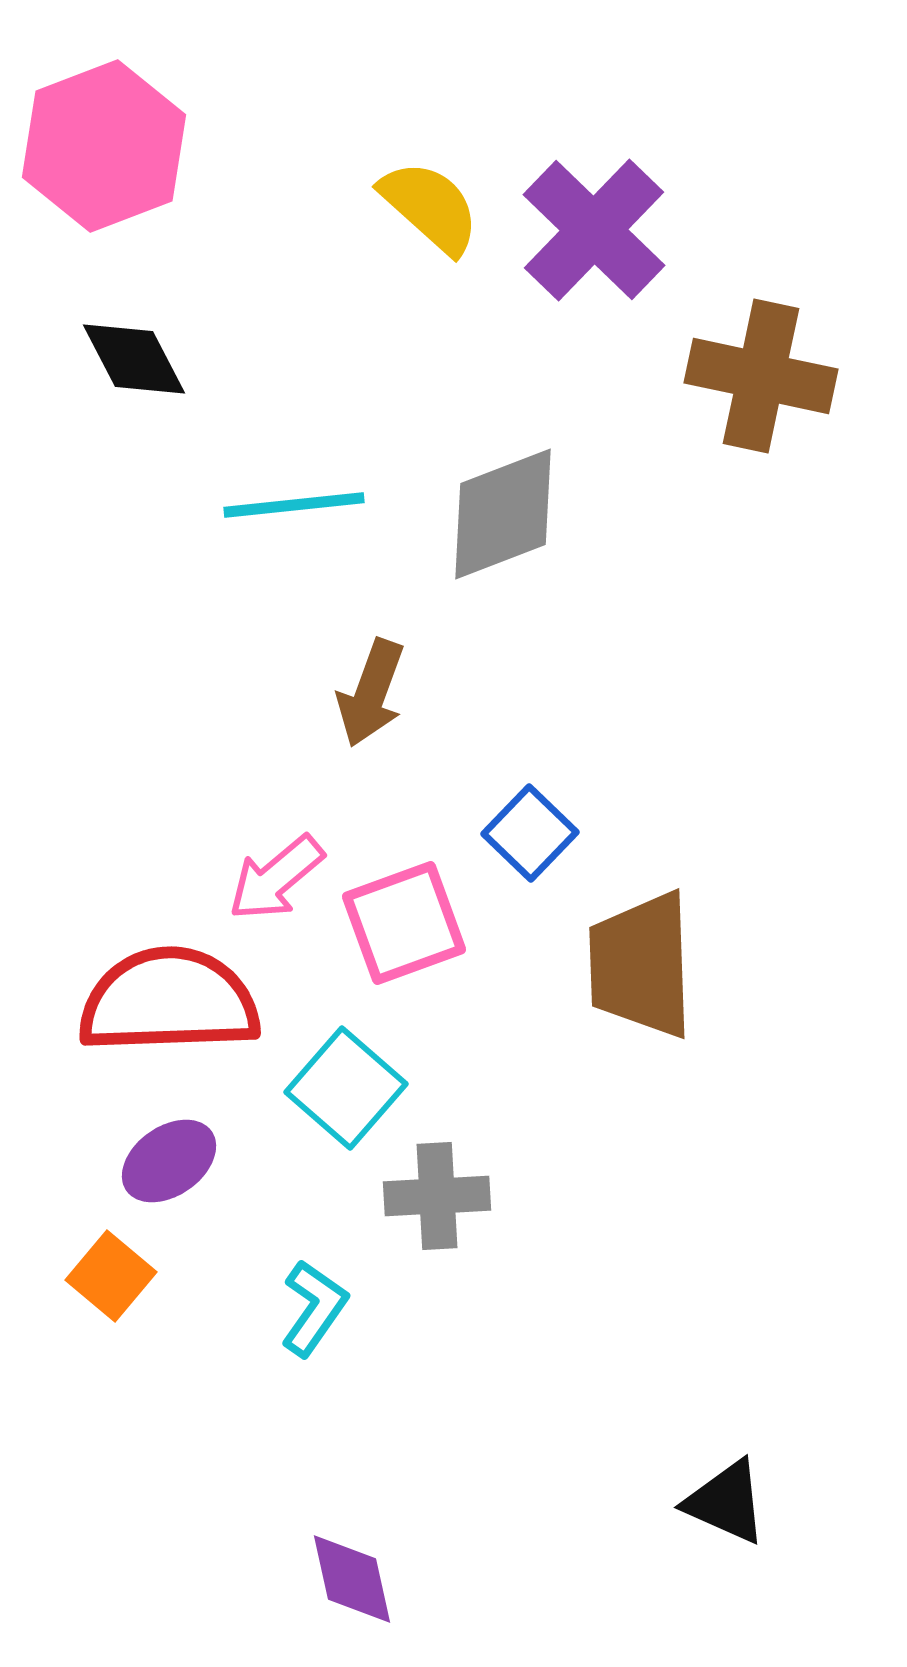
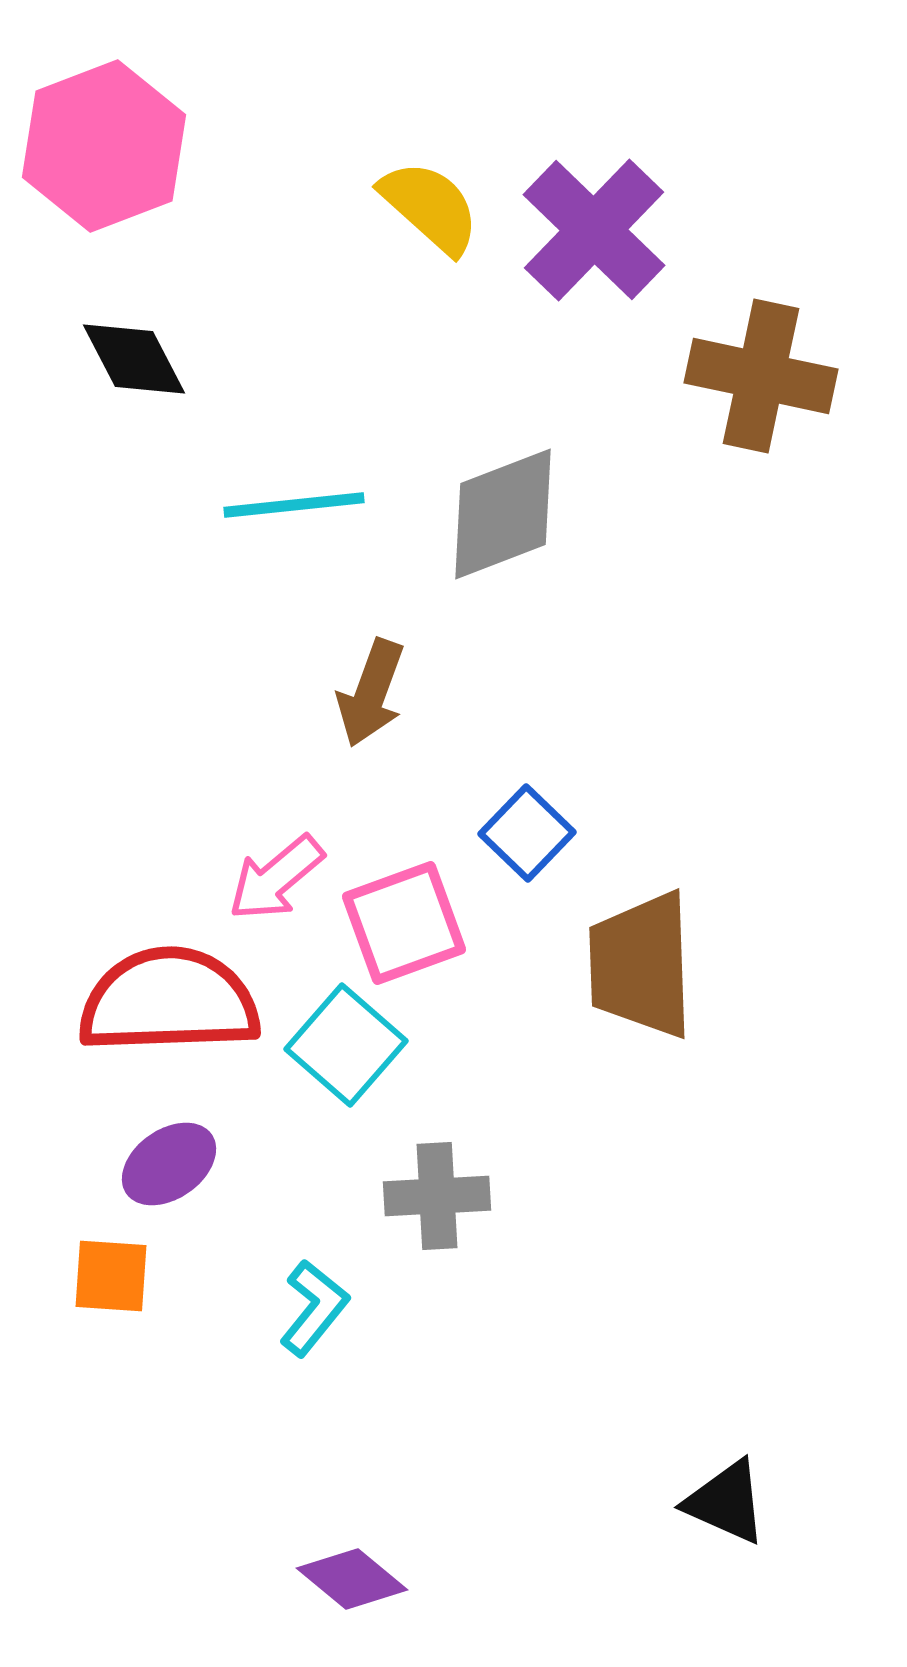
blue square: moved 3 px left
cyan square: moved 43 px up
purple ellipse: moved 3 px down
orange square: rotated 36 degrees counterclockwise
cyan L-shape: rotated 4 degrees clockwise
purple diamond: rotated 38 degrees counterclockwise
